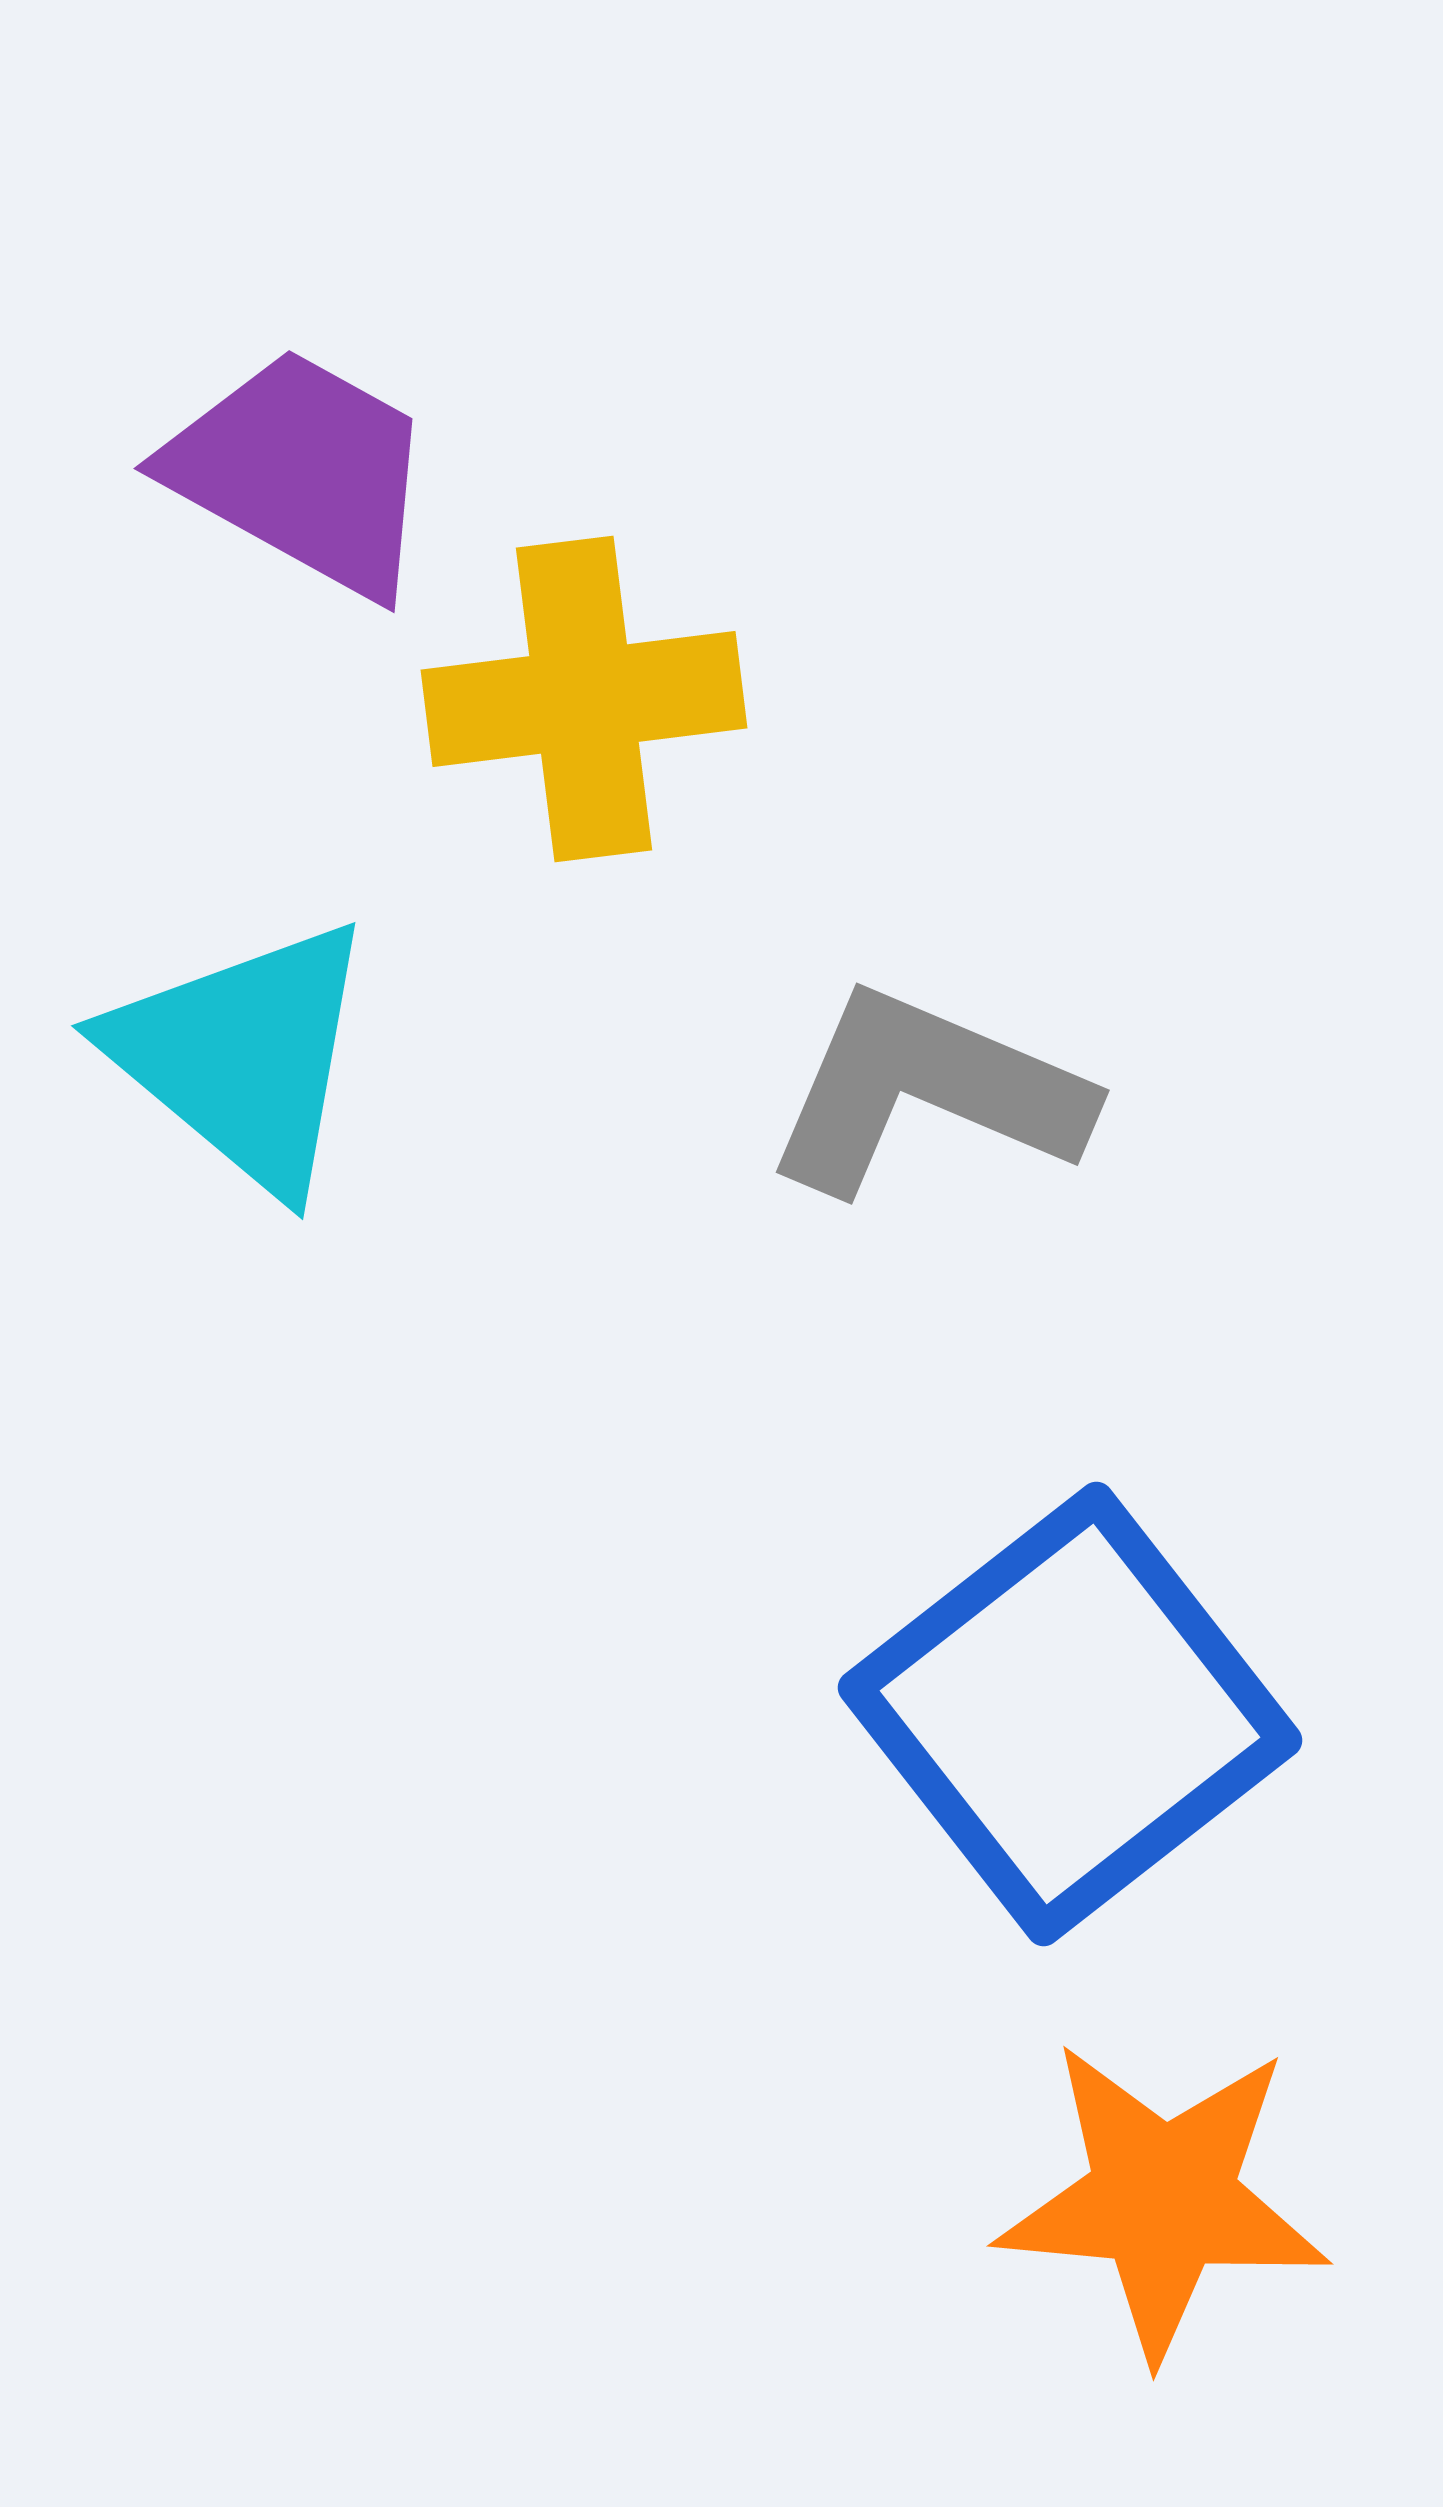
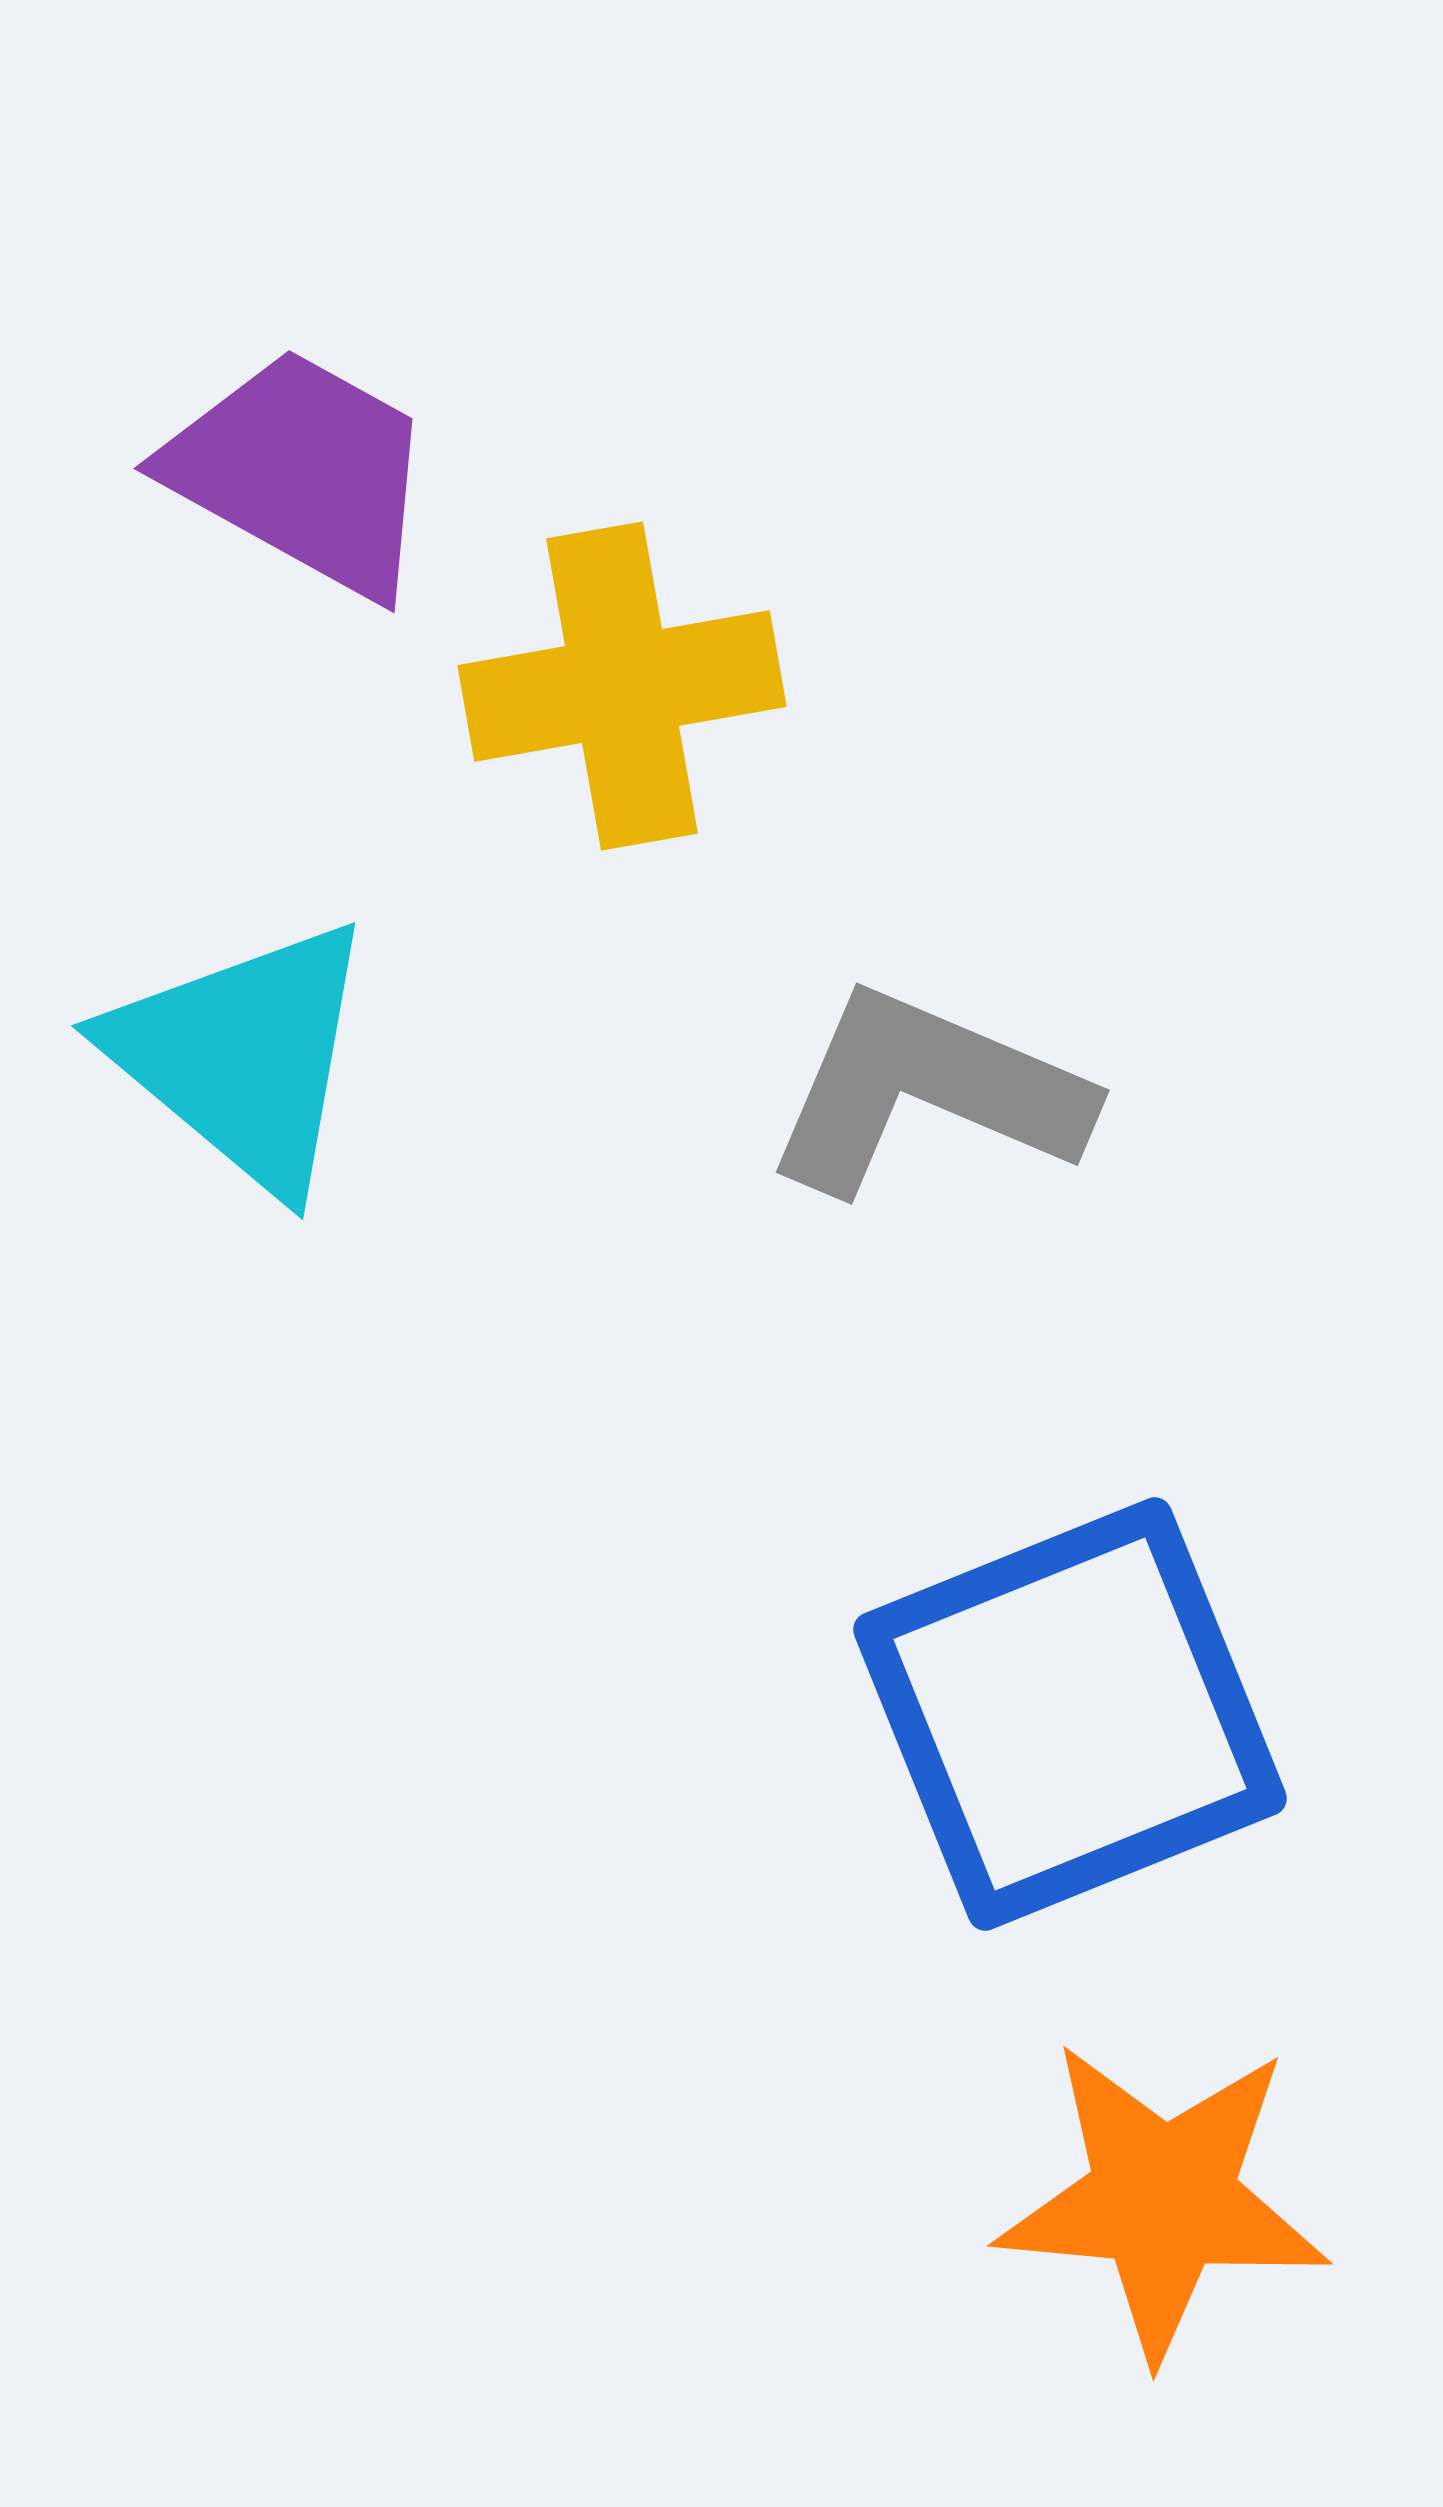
yellow cross: moved 38 px right, 13 px up; rotated 3 degrees counterclockwise
blue square: rotated 16 degrees clockwise
